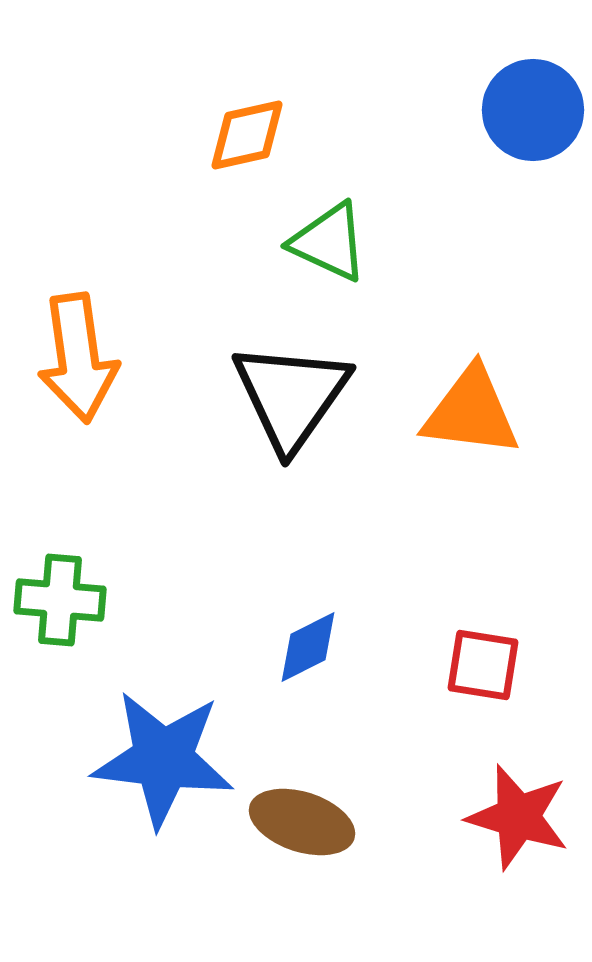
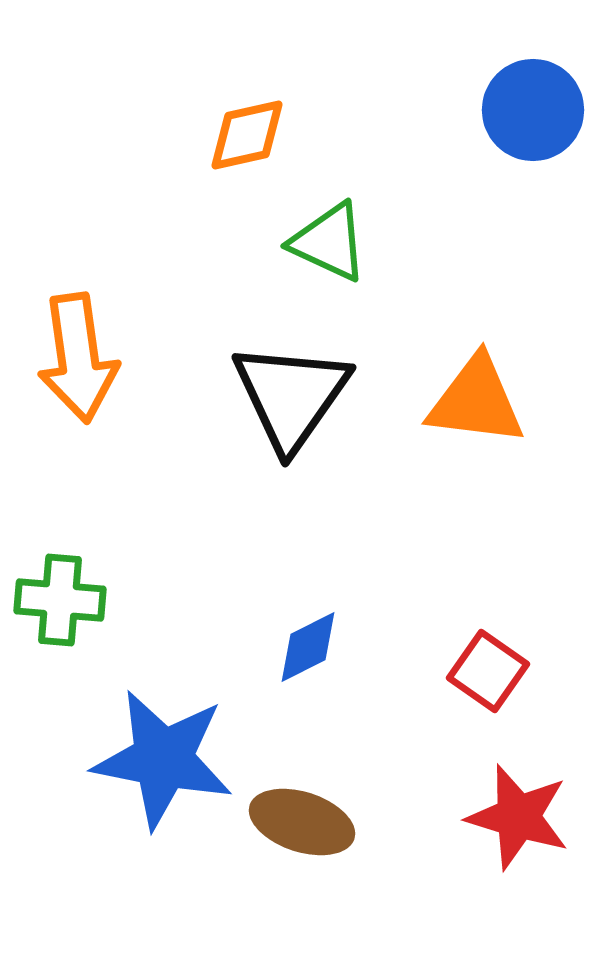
orange triangle: moved 5 px right, 11 px up
red square: moved 5 px right, 6 px down; rotated 26 degrees clockwise
blue star: rotated 4 degrees clockwise
